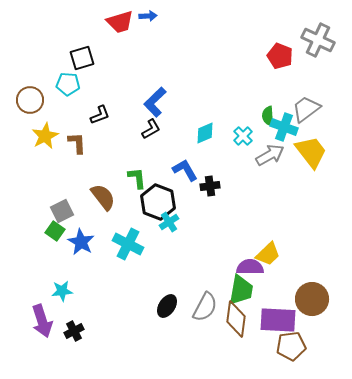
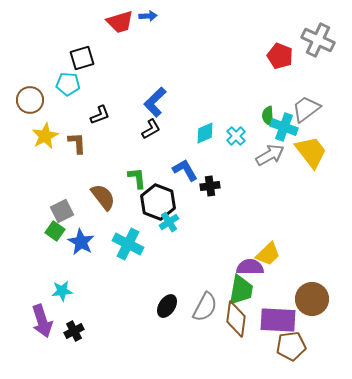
cyan cross at (243, 136): moved 7 px left
